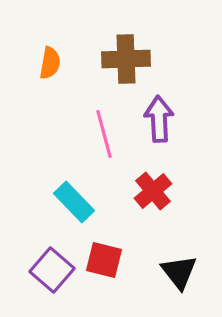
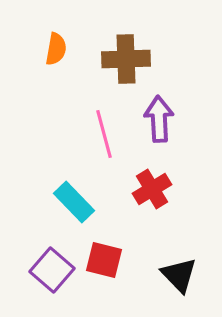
orange semicircle: moved 6 px right, 14 px up
red cross: moved 1 px left, 2 px up; rotated 9 degrees clockwise
black triangle: moved 3 px down; rotated 6 degrees counterclockwise
